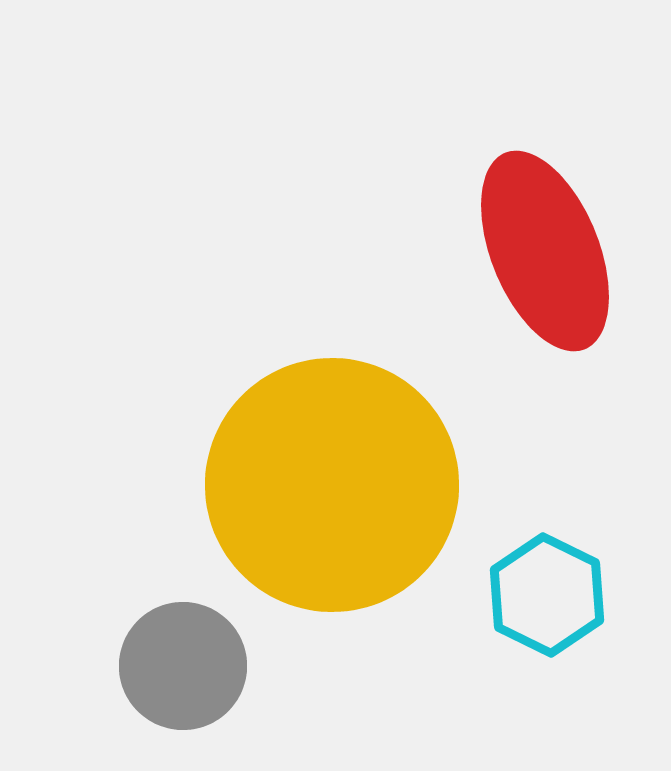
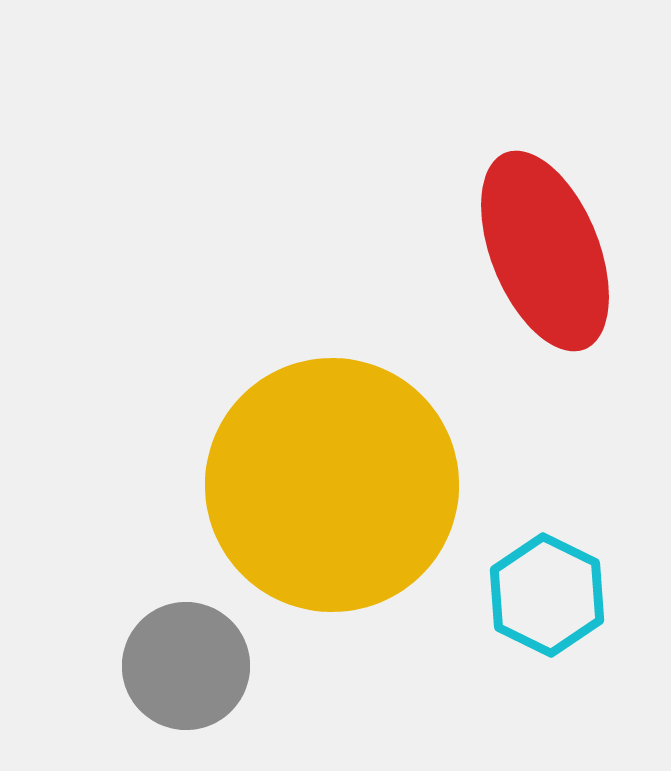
gray circle: moved 3 px right
